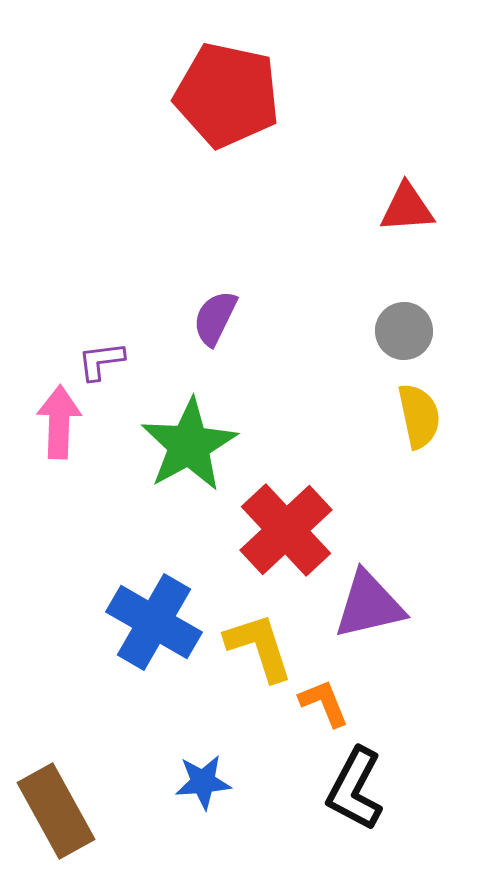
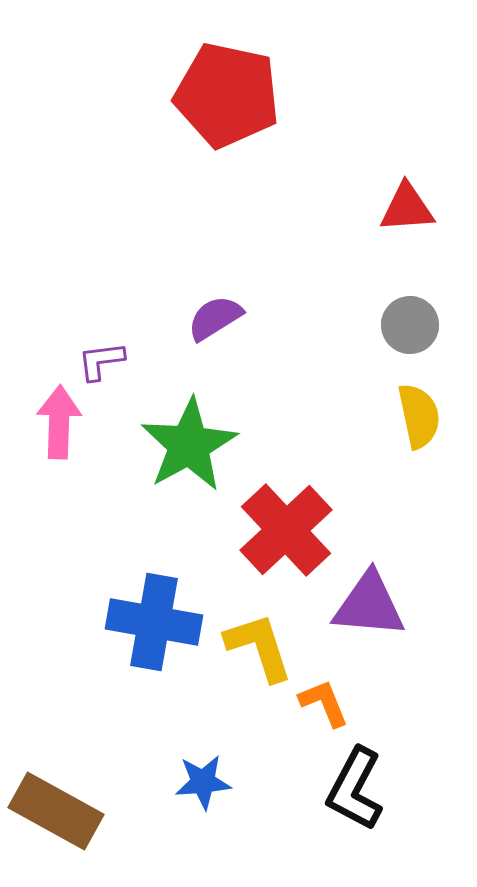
purple semicircle: rotated 32 degrees clockwise
gray circle: moved 6 px right, 6 px up
purple triangle: rotated 18 degrees clockwise
blue cross: rotated 20 degrees counterclockwise
brown rectangle: rotated 32 degrees counterclockwise
